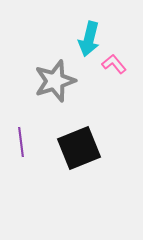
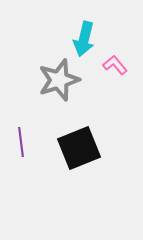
cyan arrow: moved 5 px left
pink L-shape: moved 1 px right, 1 px down
gray star: moved 4 px right, 1 px up
